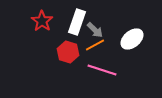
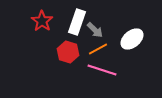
orange line: moved 3 px right, 4 px down
